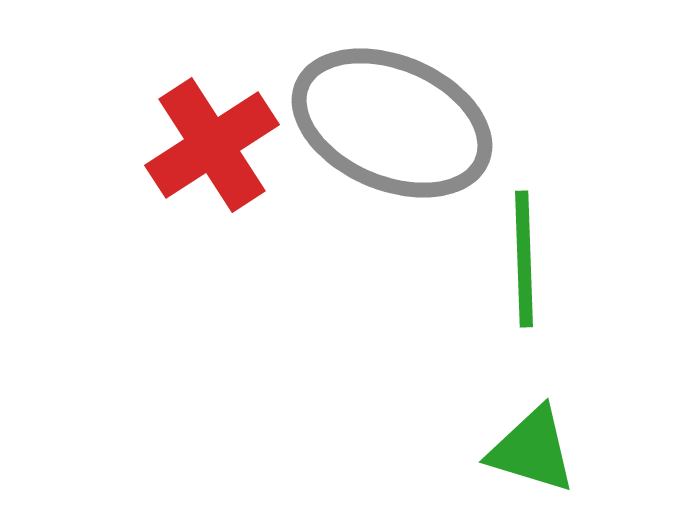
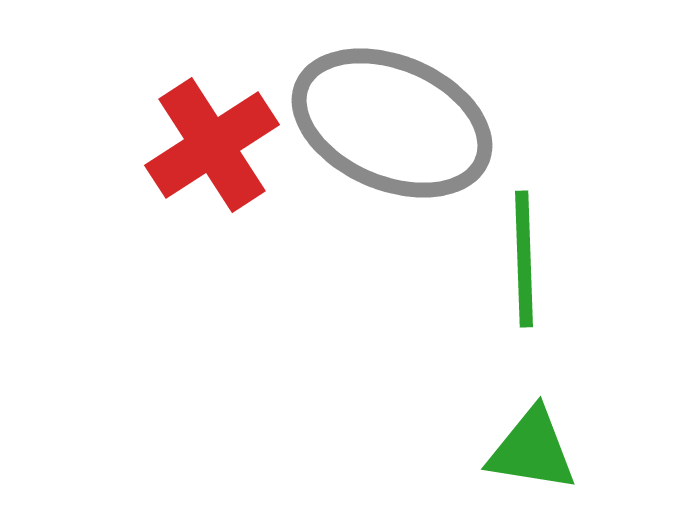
green triangle: rotated 8 degrees counterclockwise
